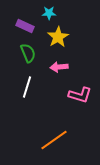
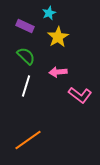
cyan star: rotated 24 degrees counterclockwise
green semicircle: moved 2 px left, 3 px down; rotated 24 degrees counterclockwise
pink arrow: moved 1 px left, 5 px down
white line: moved 1 px left, 1 px up
pink L-shape: rotated 20 degrees clockwise
orange line: moved 26 px left
